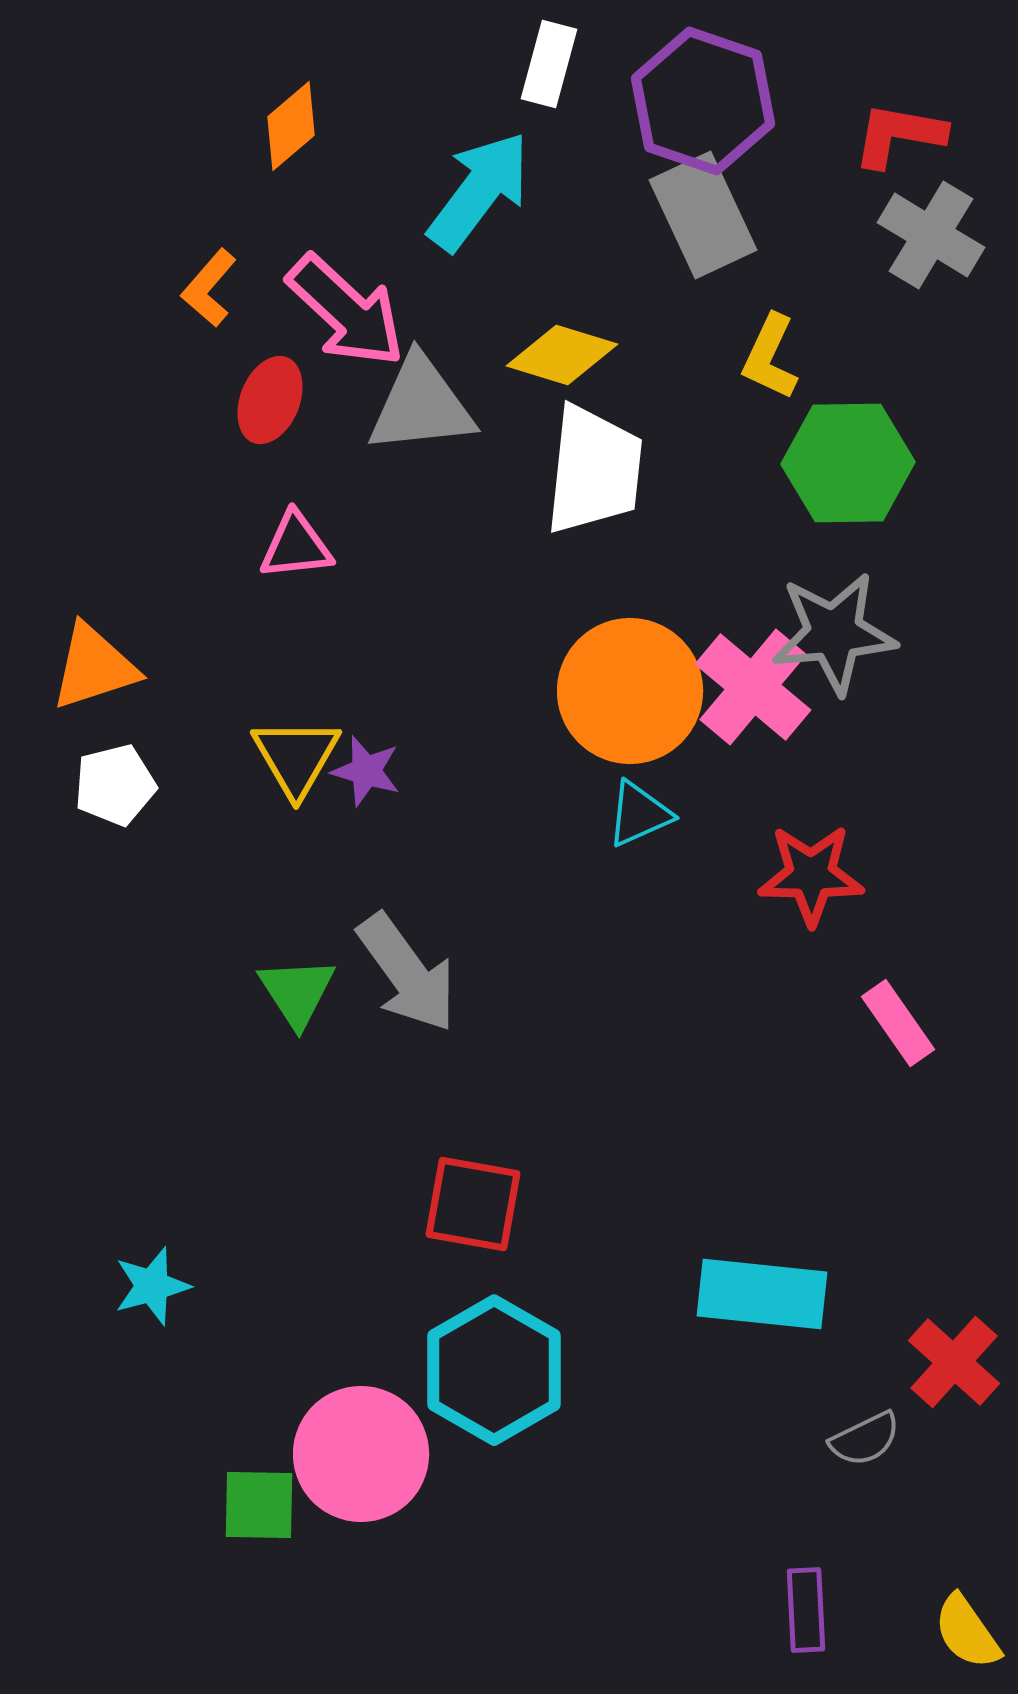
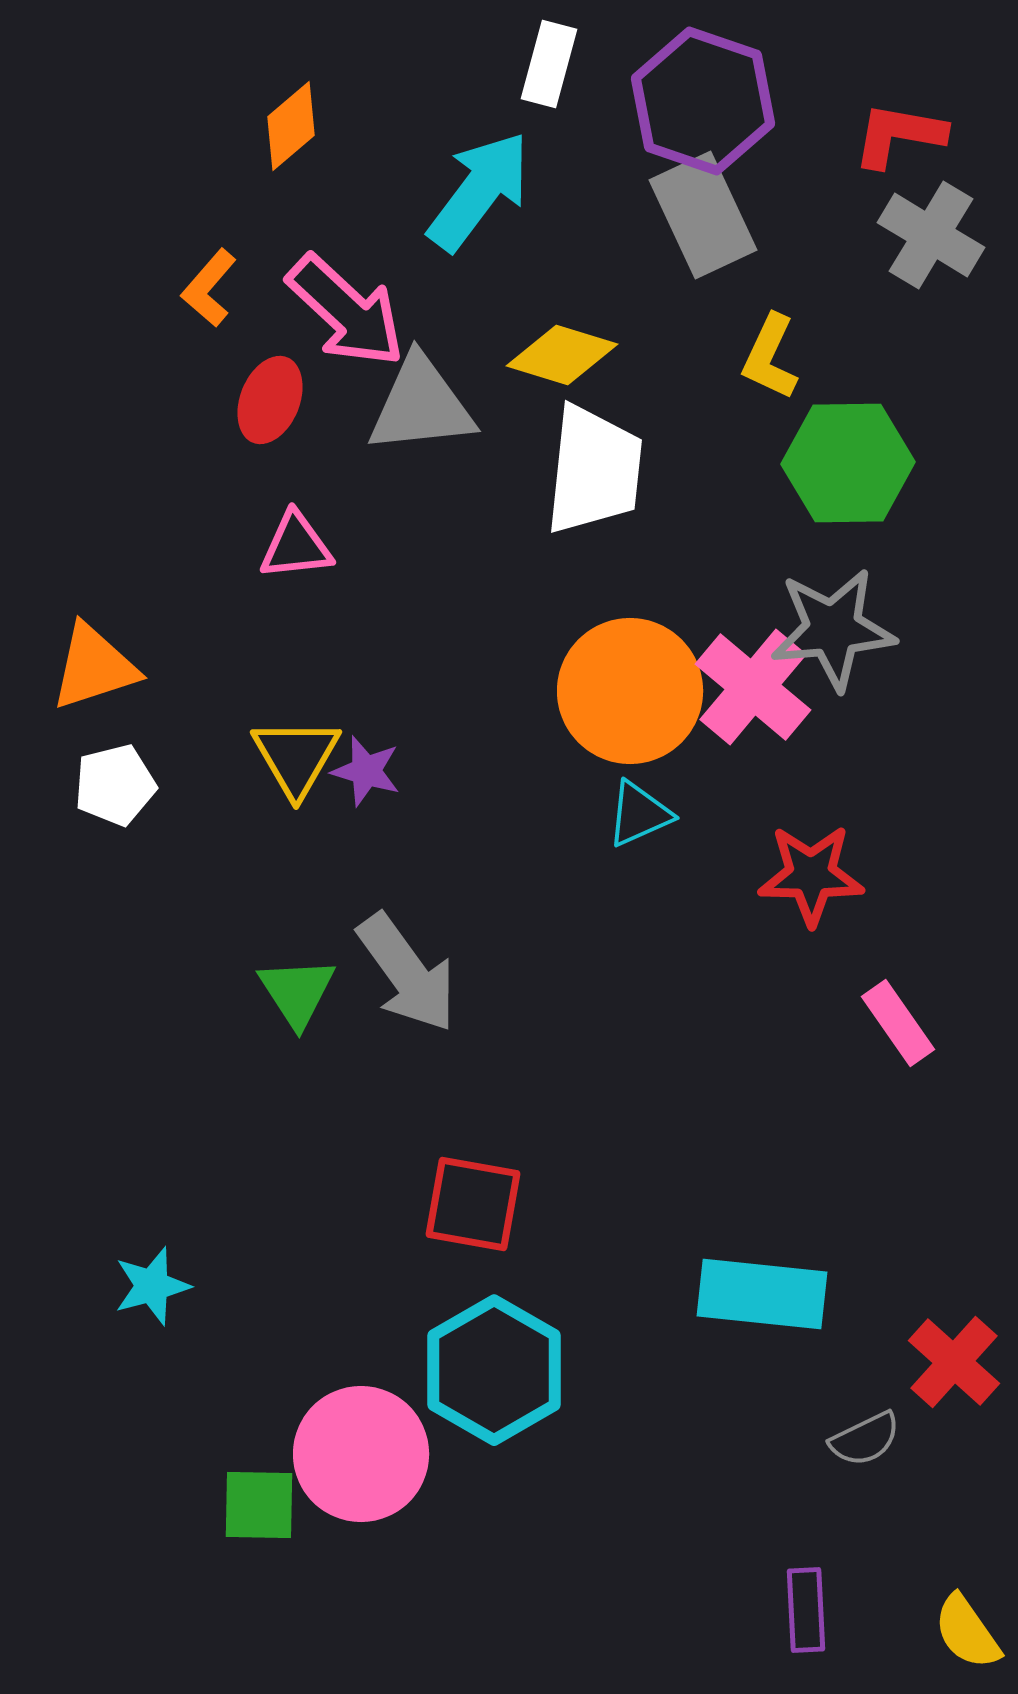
gray star: moved 1 px left, 4 px up
